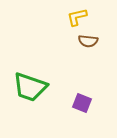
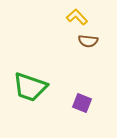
yellow L-shape: rotated 60 degrees clockwise
